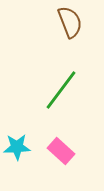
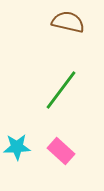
brown semicircle: moved 2 px left; rotated 56 degrees counterclockwise
